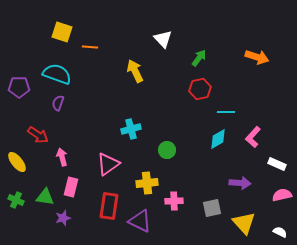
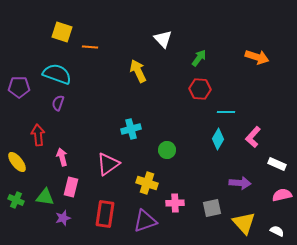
yellow arrow: moved 3 px right
red hexagon: rotated 15 degrees clockwise
red arrow: rotated 130 degrees counterclockwise
cyan diamond: rotated 30 degrees counterclockwise
yellow cross: rotated 25 degrees clockwise
pink cross: moved 1 px right, 2 px down
red rectangle: moved 4 px left, 8 px down
purple triangle: moved 5 px right; rotated 45 degrees counterclockwise
white semicircle: moved 3 px left, 1 px up
